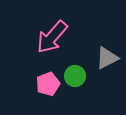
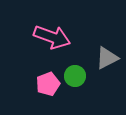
pink arrow: rotated 111 degrees counterclockwise
